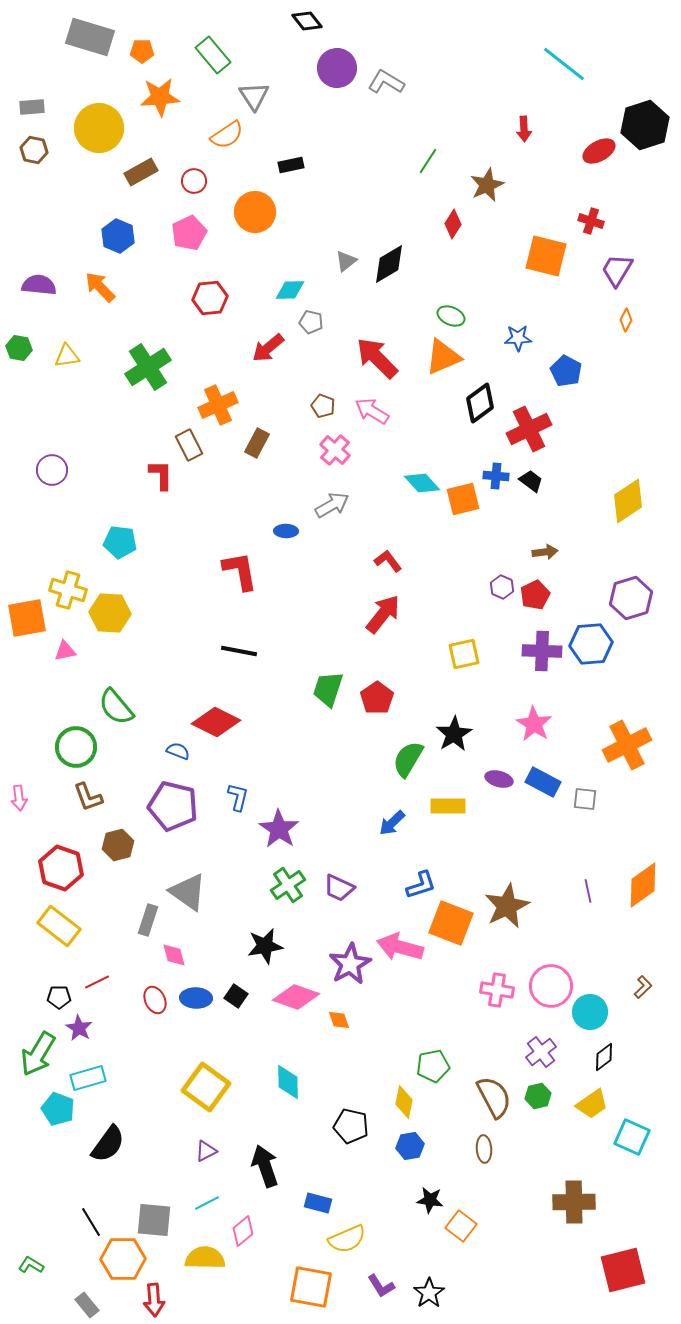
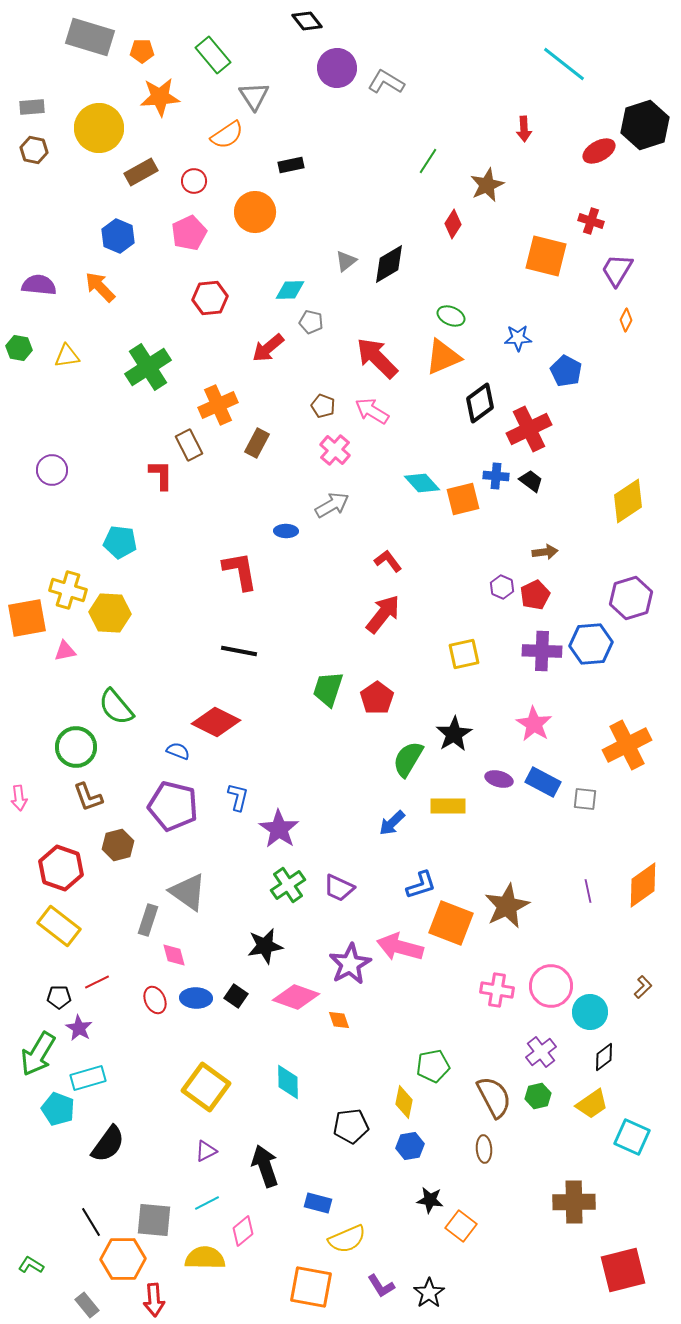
black pentagon at (351, 1126): rotated 20 degrees counterclockwise
